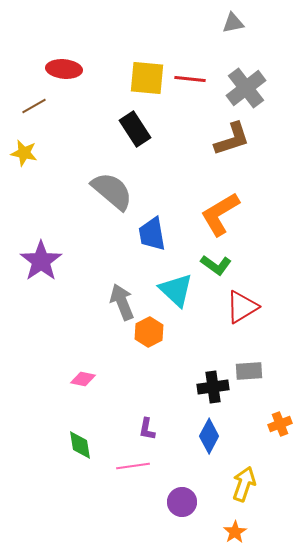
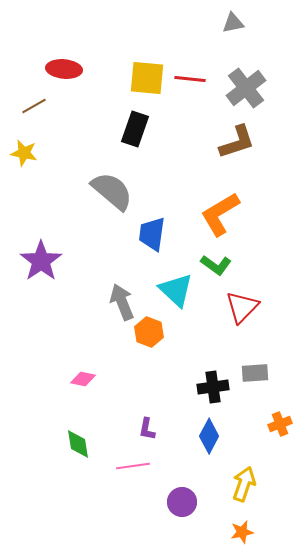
black rectangle: rotated 52 degrees clockwise
brown L-shape: moved 5 px right, 3 px down
blue trapezoid: rotated 18 degrees clockwise
red triangle: rotated 15 degrees counterclockwise
orange hexagon: rotated 12 degrees counterclockwise
gray rectangle: moved 6 px right, 2 px down
green diamond: moved 2 px left, 1 px up
orange star: moved 7 px right; rotated 20 degrees clockwise
